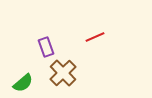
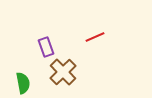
brown cross: moved 1 px up
green semicircle: rotated 60 degrees counterclockwise
